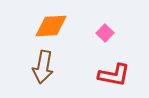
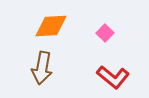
brown arrow: moved 1 px left, 1 px down
red L-shape: moved 1 px left, 2 px down; rotated 28 degrees clockwise
